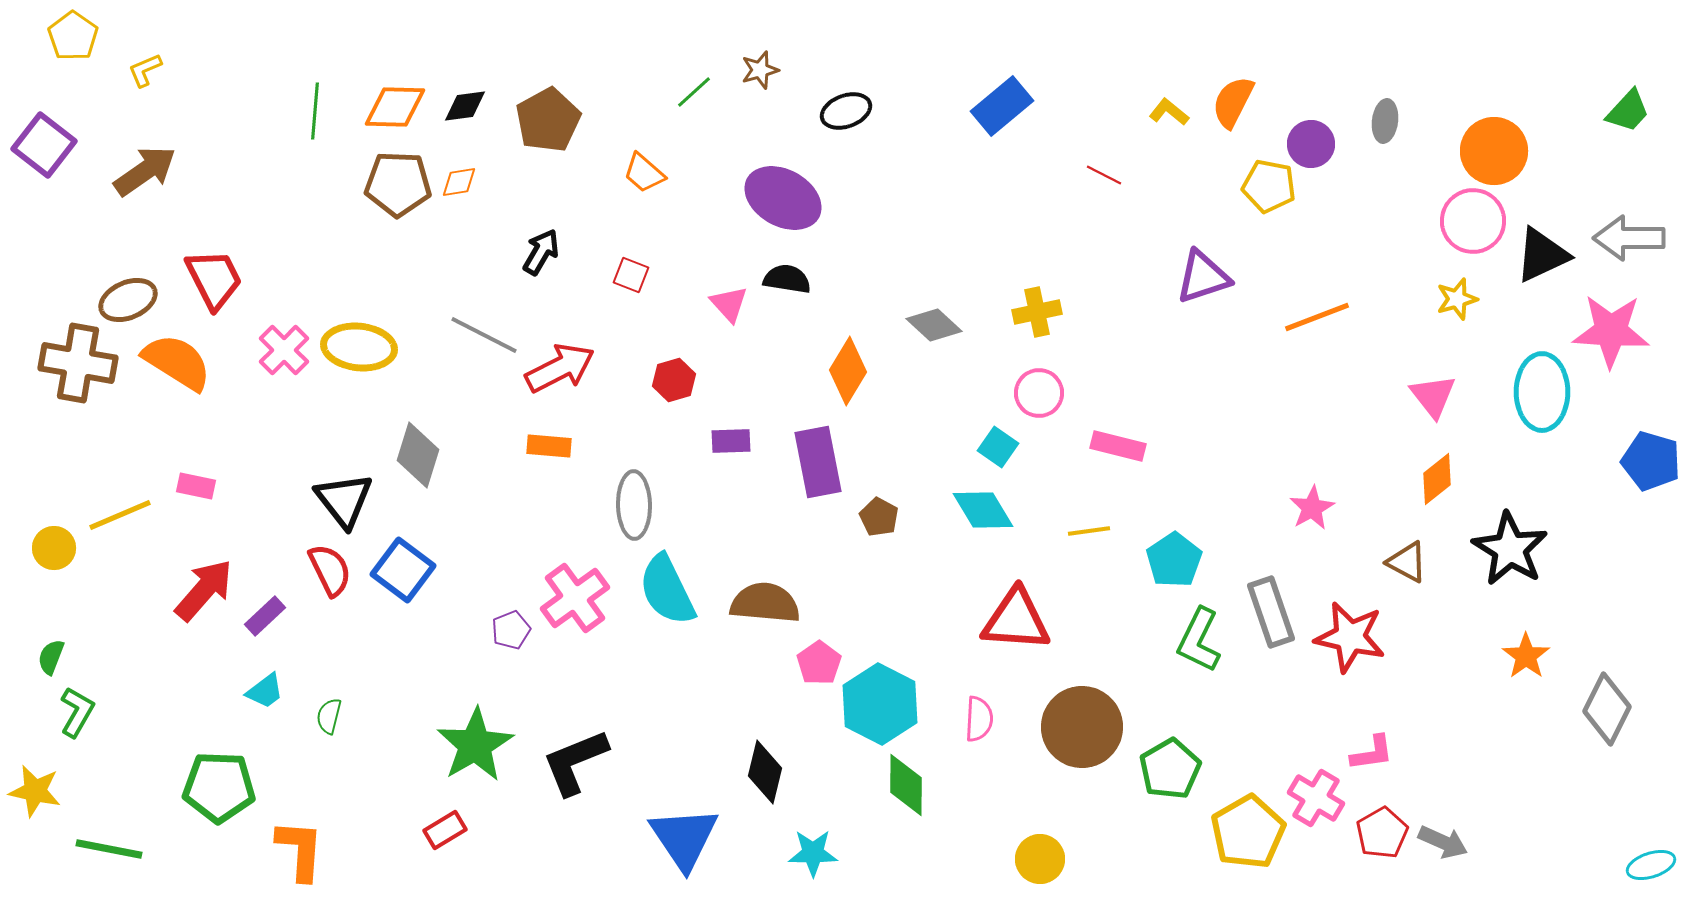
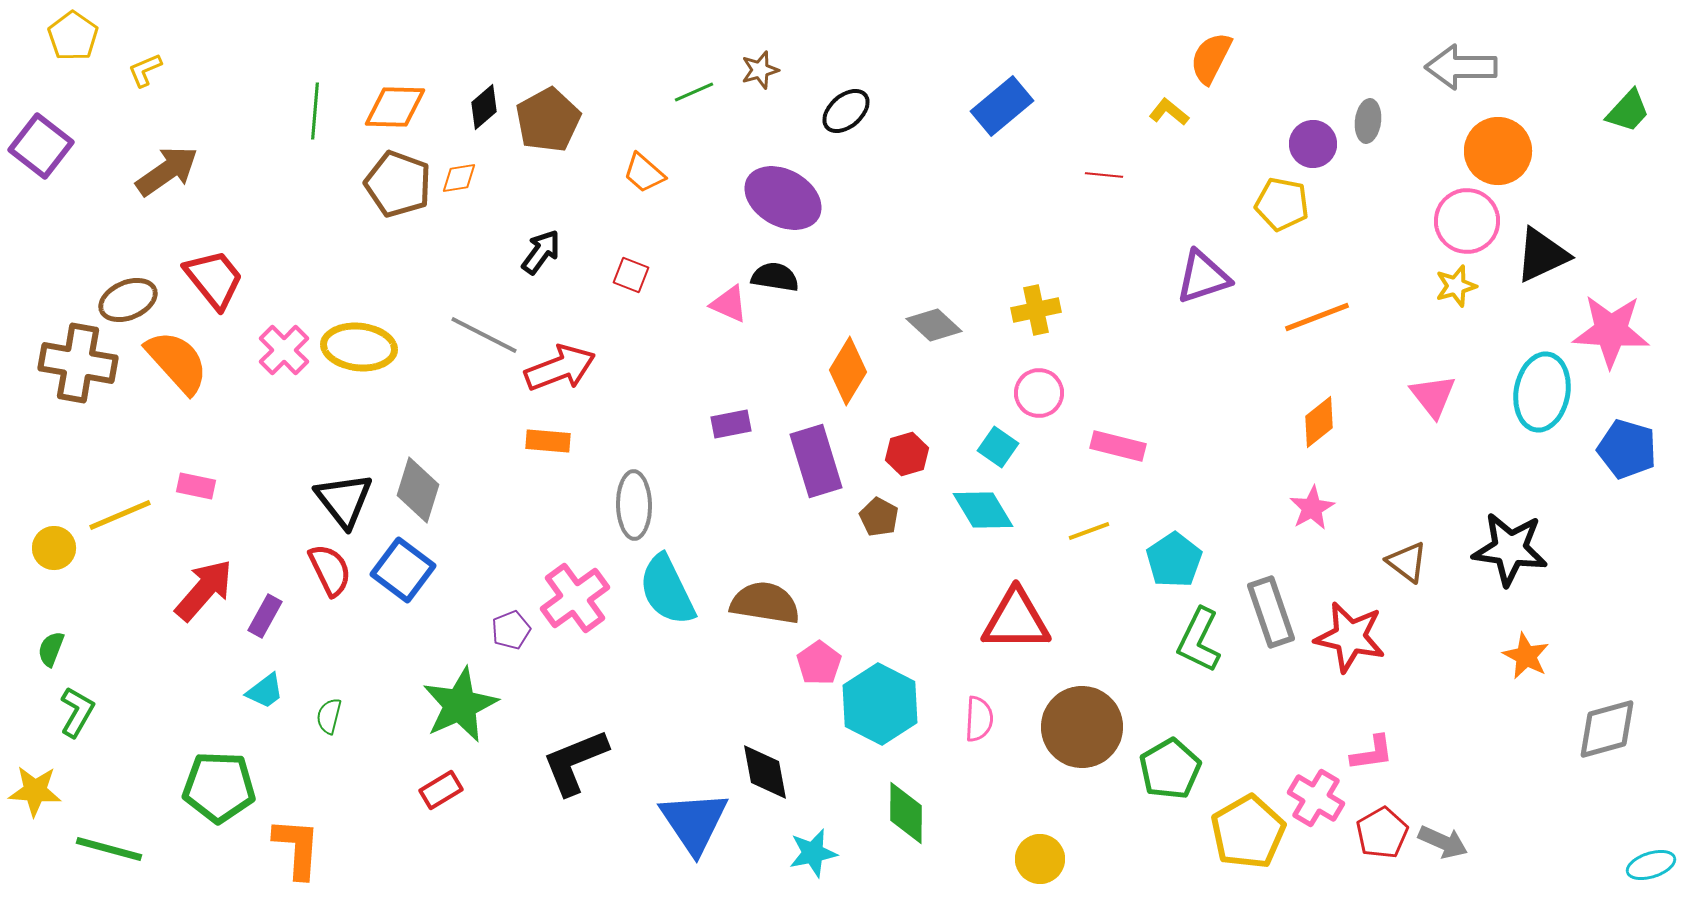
green line at (694, 92): rotated 18 degrees clockwise
orange semicircle at (1233, 102): moved 22 px left, 44 px up
black diamond at (465, 106): moved 19 px right, 1 px down; rotated 33 degrees counterclockwise
black ellipse at (846, 111): rotated 21 degrees counterclockwise
gray ellipse at (1385, 121): moved 17 px left
purple circle at (1311, 144): moved 2 px right
purple square at (44, 145): moved 3 px left, 1 px down
orange circle at (1494, 151): moved 4 px right
brown arrow at (145, 171): moved 22 px right
red line at (1104, 175): rotated 21 degrees counterclockwise
orange diamond at (459, 182): moved 4 px up
brown pentagon at (398, 184): rotated 18 degrees clockwise
yellow pentagon at (1269, 186): moved 13 px right, 18 px down
pink circle at (1473, 221): moved 6 px left
gray arrow at (1629, 238): moved 168 px left, 171 px up
black arrow at (541, 252): rotated 6 degrees clockwise
red trapezoid at (214, 279): rotated 12 degrees counterclockwise
black semicircle at (787, 279): moved 12 px left, 2 px up
yellow star at (1457, 299): moved 1 px left, 13 px up
pink triangle at (729, 304): rotated 24 degrees counterclockwise
yellow cross at (1037, 312): moved 1 px left, 2 px up
orange semicircle at (177, 362): rotated 16 degrees clockwise
red arrow at (560, 368): rotated 6 degrees clockwise
red hexagon at (674, 380): moved 233 px right, 74 px down
cyan ellipse at (1542, 392): rotated 10 degrees clockwise
purple rectangle at (731, 441): moved 17 px up; rotated 9 degrees counterclockwise
orange rectangle at (549, 446): moved 1 px left, 5 px up
gray diamond at (418, 455): moved 35 px down
blue pentagon at (1651, 461): moved 24 px left, 12 px up
purple rectangle at (818, 462): moved 2 px left, 1 px up; rotated 6 degrees counterclockwise
orange diamond at (1437, 479): moved 118 px left, 57 px up
yellow line at (1089, 531): rotated 12 degrees counterclockwise
black star at (1510, 549): rotated 24 degrees counterclockwise
brown triangle at (1407, 562): rotated 9 degrees clockwise
brown semicircle at (765, 603): rotated 4 degrees clockwise
purple rectangle at (265, 616): rotated 18 degrees counterclockwise
red triangle at (1016, 620): rotated 4 degrees counterclockwise
orange star at (1526, 656): rotated 9 degrees counterclockwise
green semicircle at (51, 657): moved 8 px up
gray diamond at (1607, 709): moved 20 px down; rotated 48 degrees clockwise
green star at (475, 745): moved 15 px left, 40 px up; rotated 6 degrees clockwise
black diamond at (765, 772): rotated 24 degrees counterclockwise
green diamond at (906, 785): moved 28 px down
yellow star at (35, 791): rotated 8 degrees counterclockwise
red rectangle at (445, 830): moved 4 px left, 40 px up
blue triangle at (684, 838): moved 10 px right, 16 px up
green line at (109, 849): rotated 4 degrees clockwise
orange L-shape at (300, 850): moved 3 px left, 2 px up
cyan star at (813, 853): rotated 12 degrees counterclockwise
